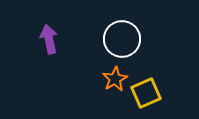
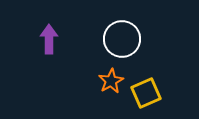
purple arrow: rotated 12 degrees clockwise
orange star: moved 4 px left, 2 px down
